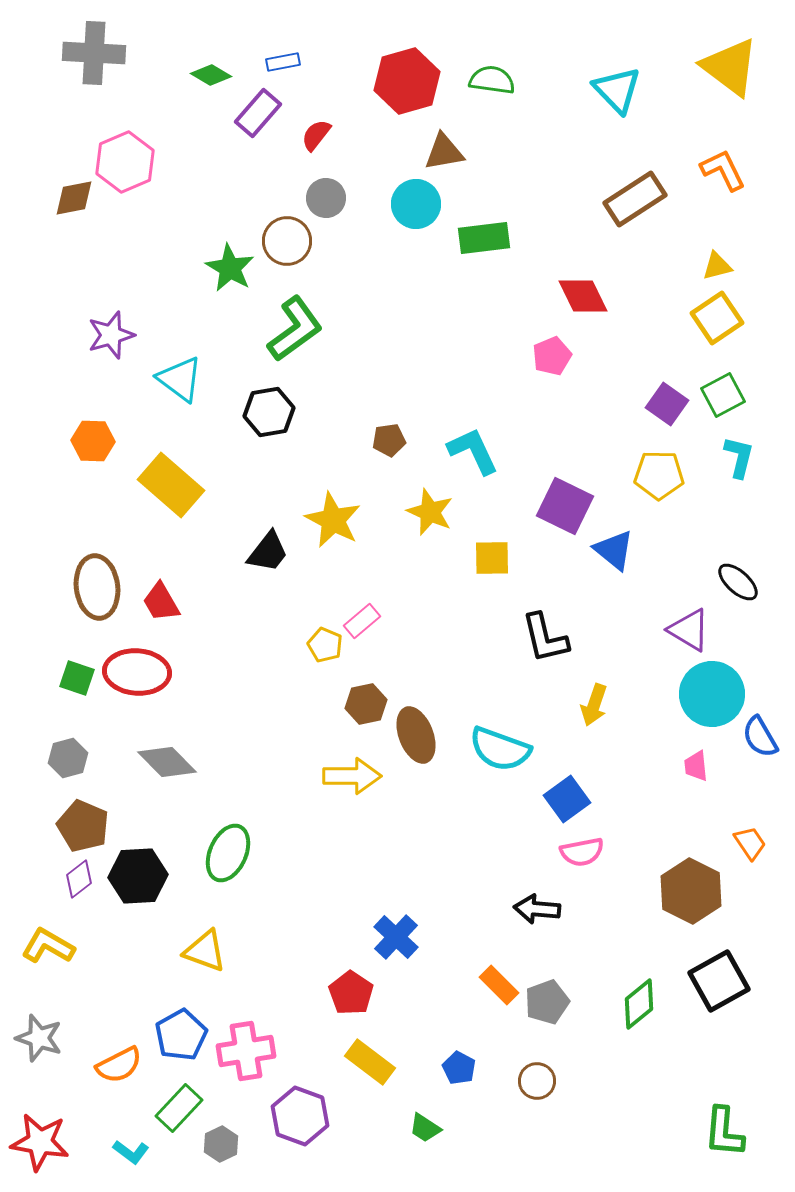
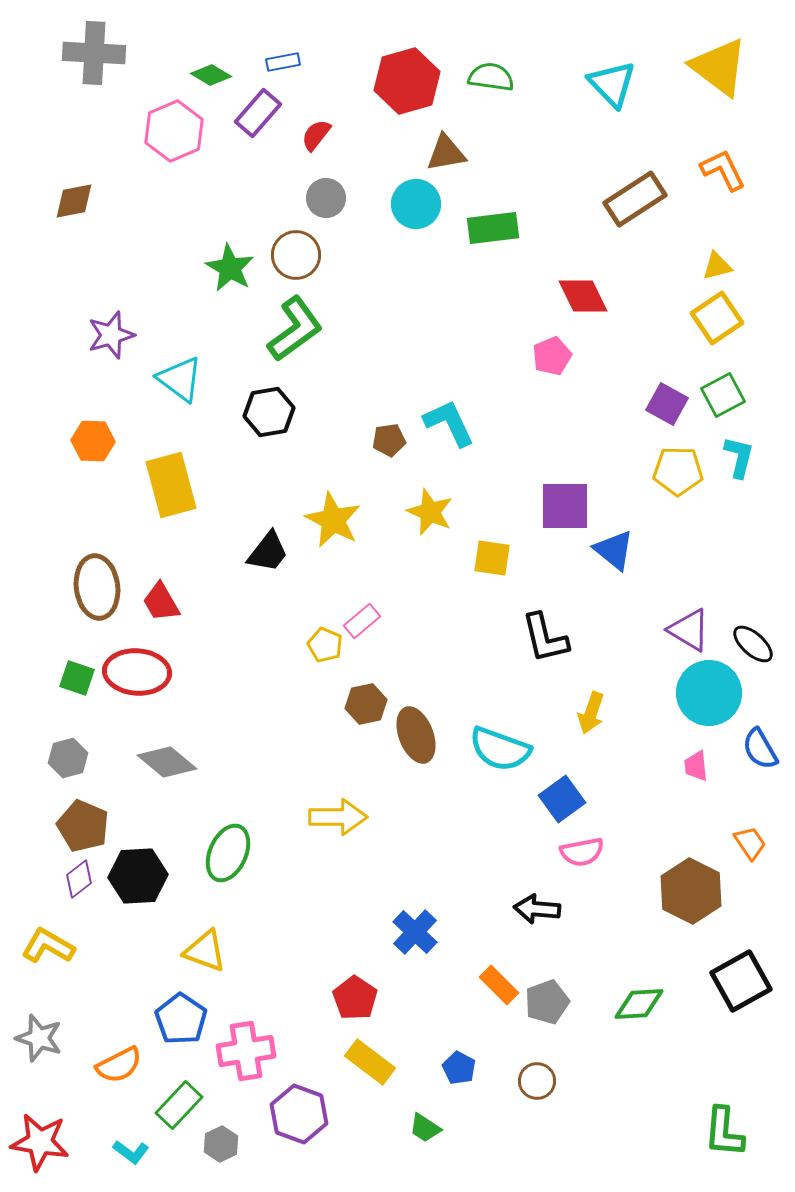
yellow triangle at (730, 67): moved 11 px left
green semicircle at (492, 80): moved 1 px left, 3 px up
cyan triangle at (617, 90): moved 5 px left, 6 px up
brown triangle at (444, 152): moved 2 px right, 1 px down
pink hexagon at (125, 162): moved 49 px right, 31 px up
brown diamond at (74, 198): moved 3 px down
green rectangle at (484, 238): moved 9 px right, 10 px up
brown circle at (287, 241): moved 9 px right, 14 px down
purple square at (667, 404): rotated 6 degrees counterclockwise
cyan L-shape at (473, 451): moved 24 px left, 28 px up
yellow pentagon at (659, 475): moved 19 px right, 4 px up
yellow rectangle at (171, 485): rotated 34 degrees clockwise
purple square at (565, 506): rotated 26 degrees counterclockwise
yellow square at (492, 558): rotated 9 degrees clockwise
black ellipse at (738, 582): moved 15 px right, 62 px down
cyan circle at (712, 694): moved 3 px left, 1 px up
yellow arrow at (594, 705): moved 3 px left, 8 px down
blue semicircle at (760, 737): moved 12 px down
gray diamond at (167, 762): rotated 6 degrees counterclockwise
yellow arrow at (352, 776): moved 14 px left, 41 px down
blue square at (567, 799): moved 5 px left
blue cross at (396, 937): moved 19 px right, 5 px up
black square at (719, 981): moved 22 px right
red pentagon at (351, 993): moved 4 px right, 5 px down
green diamond at (639, 1004): rotated 36 degrees clockwise
blue pentagon at (181, 1035): moved 16 px up; rotated 9 degrees counterclockwise
green rectangle at (179, 1108): moved 3 px up
purple hexagon at (300, 1116): moved 1 px left, 2 px up
